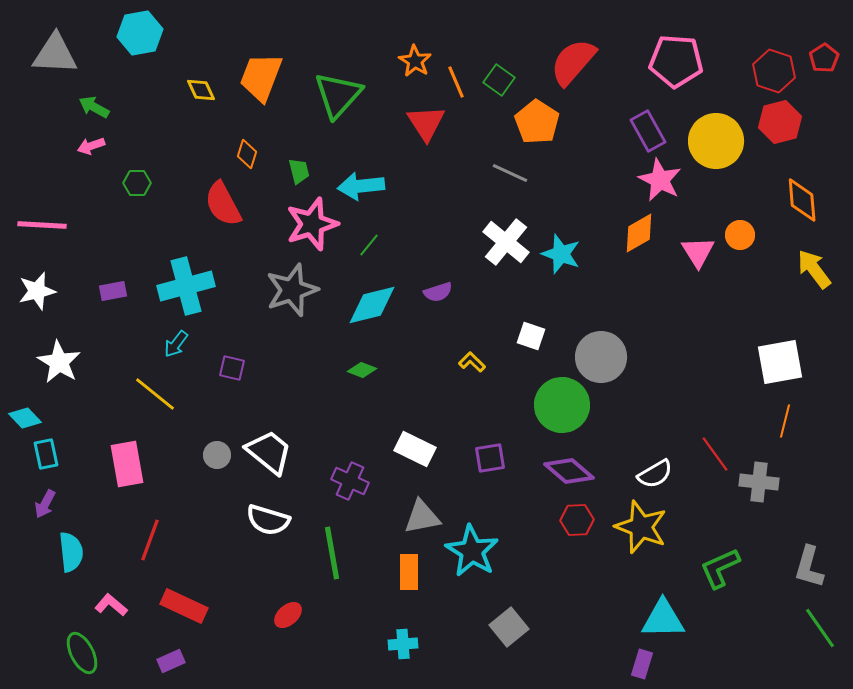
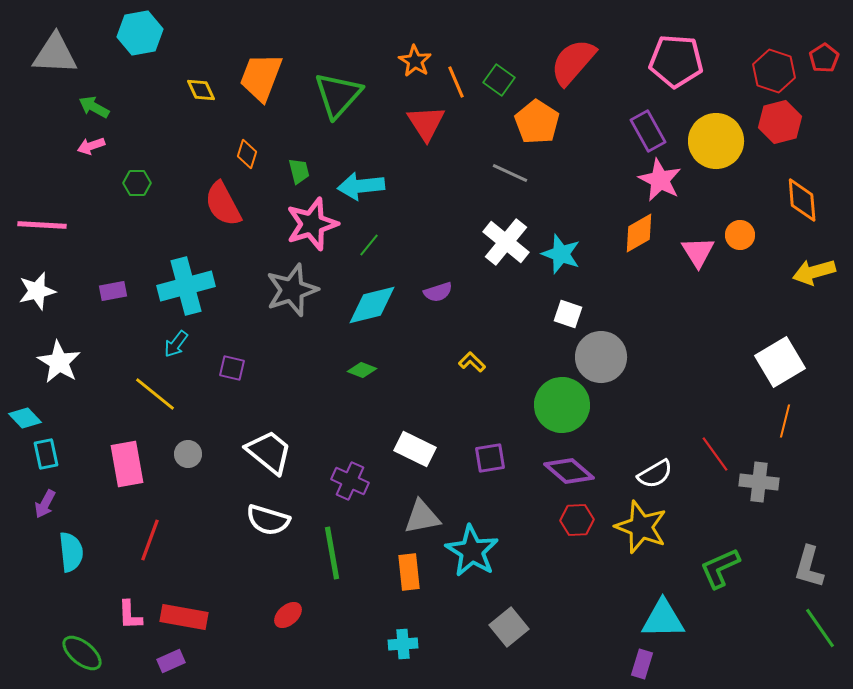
yellow arrow at (814, 269): moved 3 px down; rotated 69 degrees counterclockwise
white square at (531, 336): moved 37 px right, 22 px up
white square at (780, 362): rotated 21 degrees counterclockwise
gray circle at (217, 455): moved 29 px left, 1 px up
orange rectangle at (409, 572): rotated 6 degrees counterclockwise
pink L-shape at (111, 605): moved 19 px right, 10 px down; rotated 132 degrees counterclockwise
red rectangle at (184, 606): moved 11 px down; rotated 15 degrees counterclockwise
green ellipse at (82, 653): rotated 24 degrees counterclockwise
